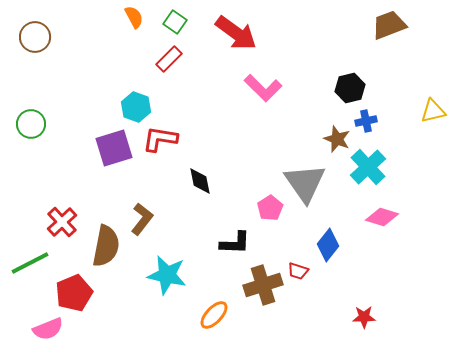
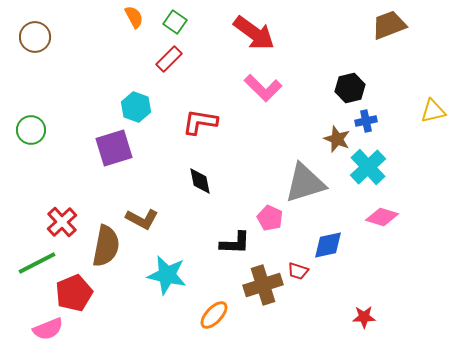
red arrow: moved 18 px right
green circle: moved 6 px down
red L-shape: moved 40 px right, 17 px up
gray triangle: rotated 48 degrees clockwise
pink pentagon: moved 10 px down; rotated 15 degrees counterclockwise
brown L-shape: rotated 80 degrees clockwise
blue diamond: rotated 40 degrees clockwise
green line: moved 7 px right
